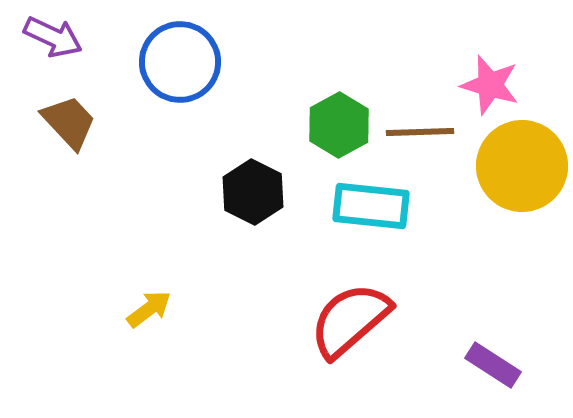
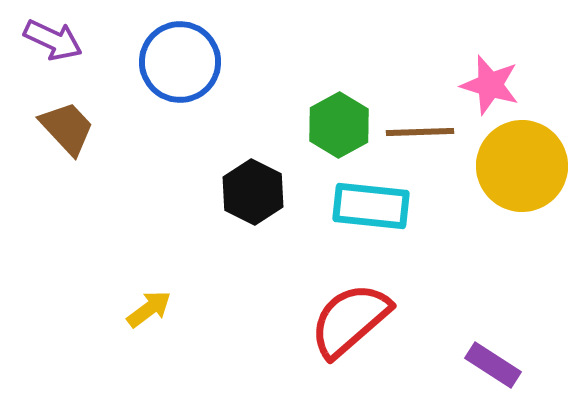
purple arrow: moved 3 px down
brown trapezoid: moved 2 px left, 6 px down
